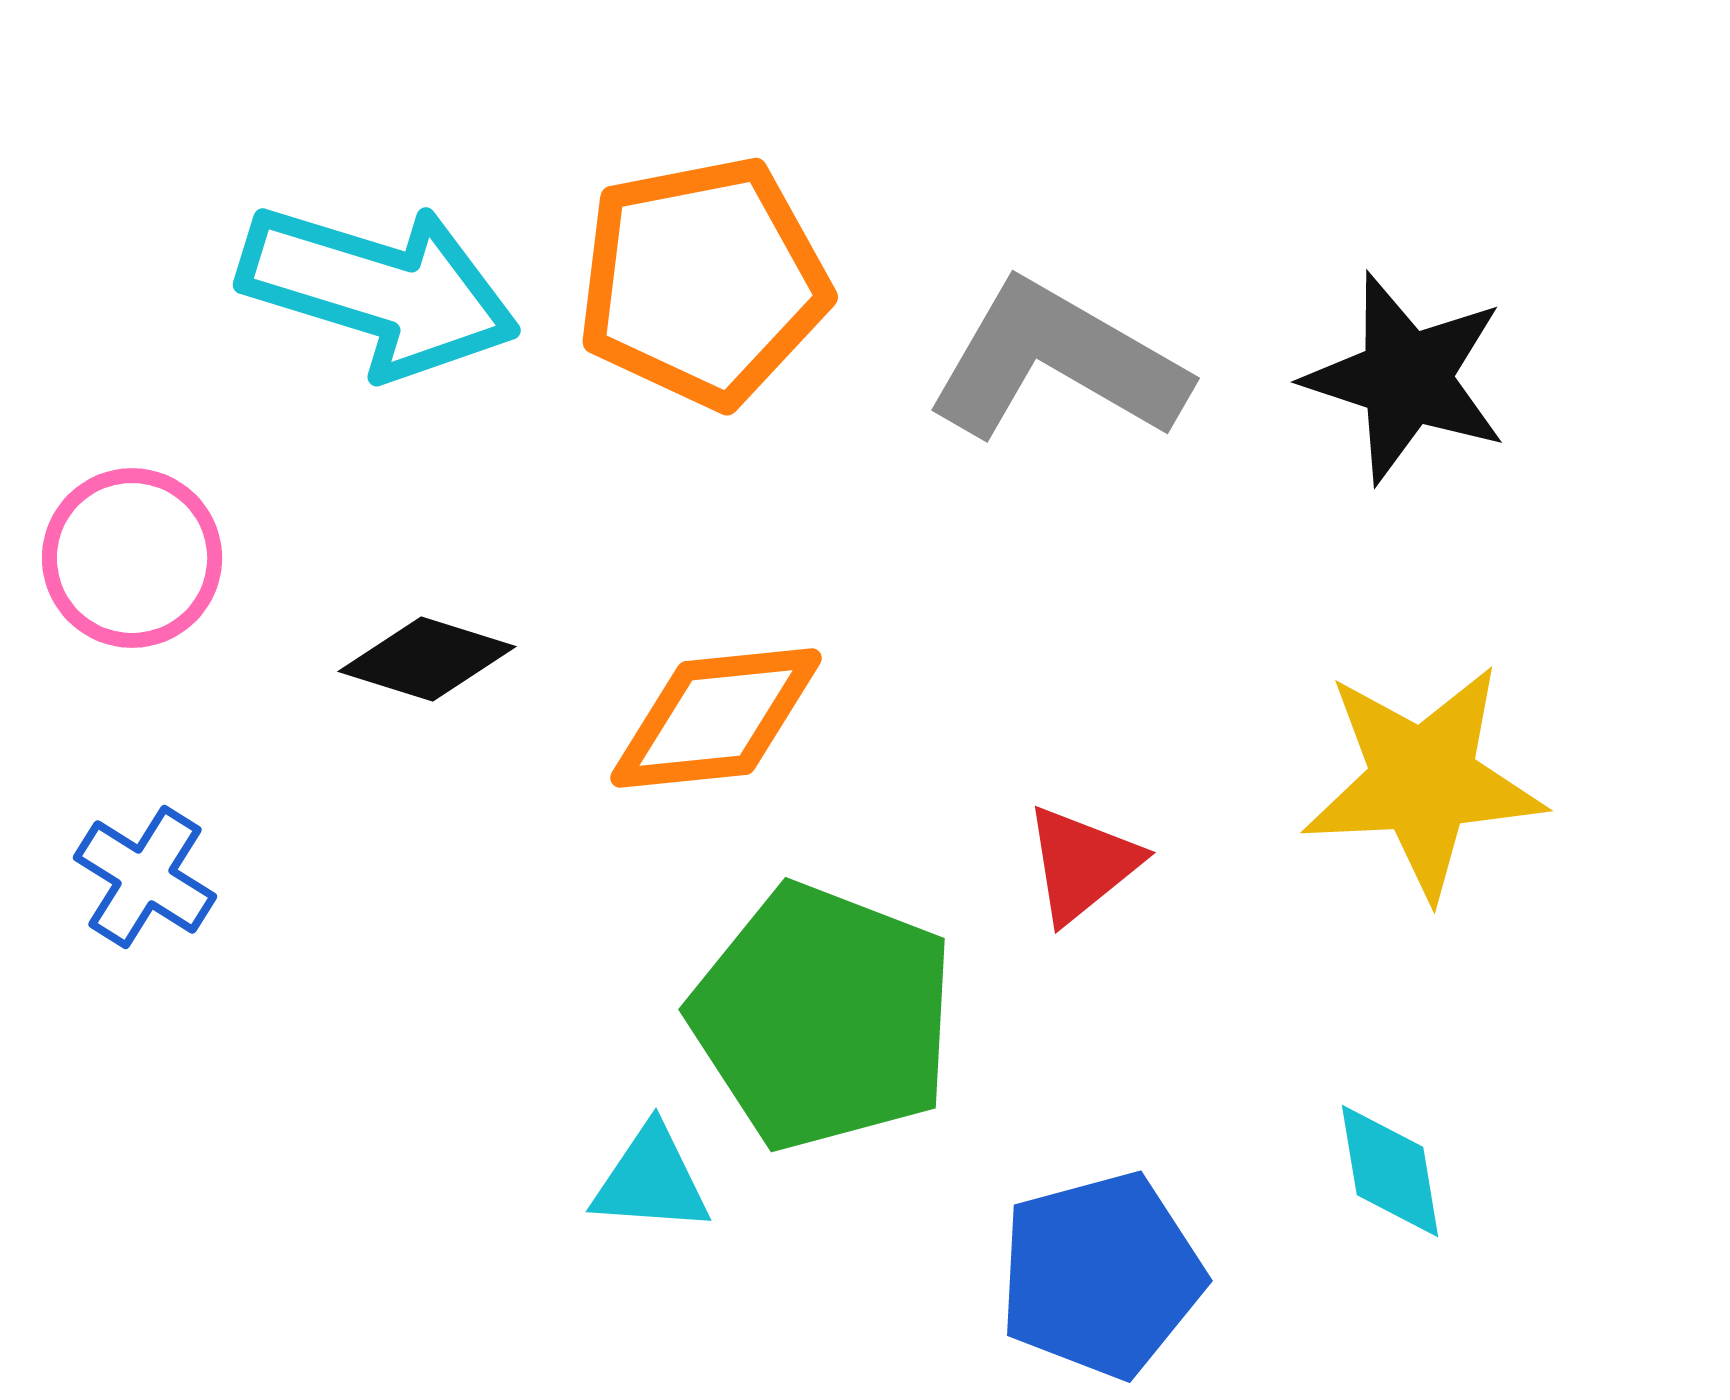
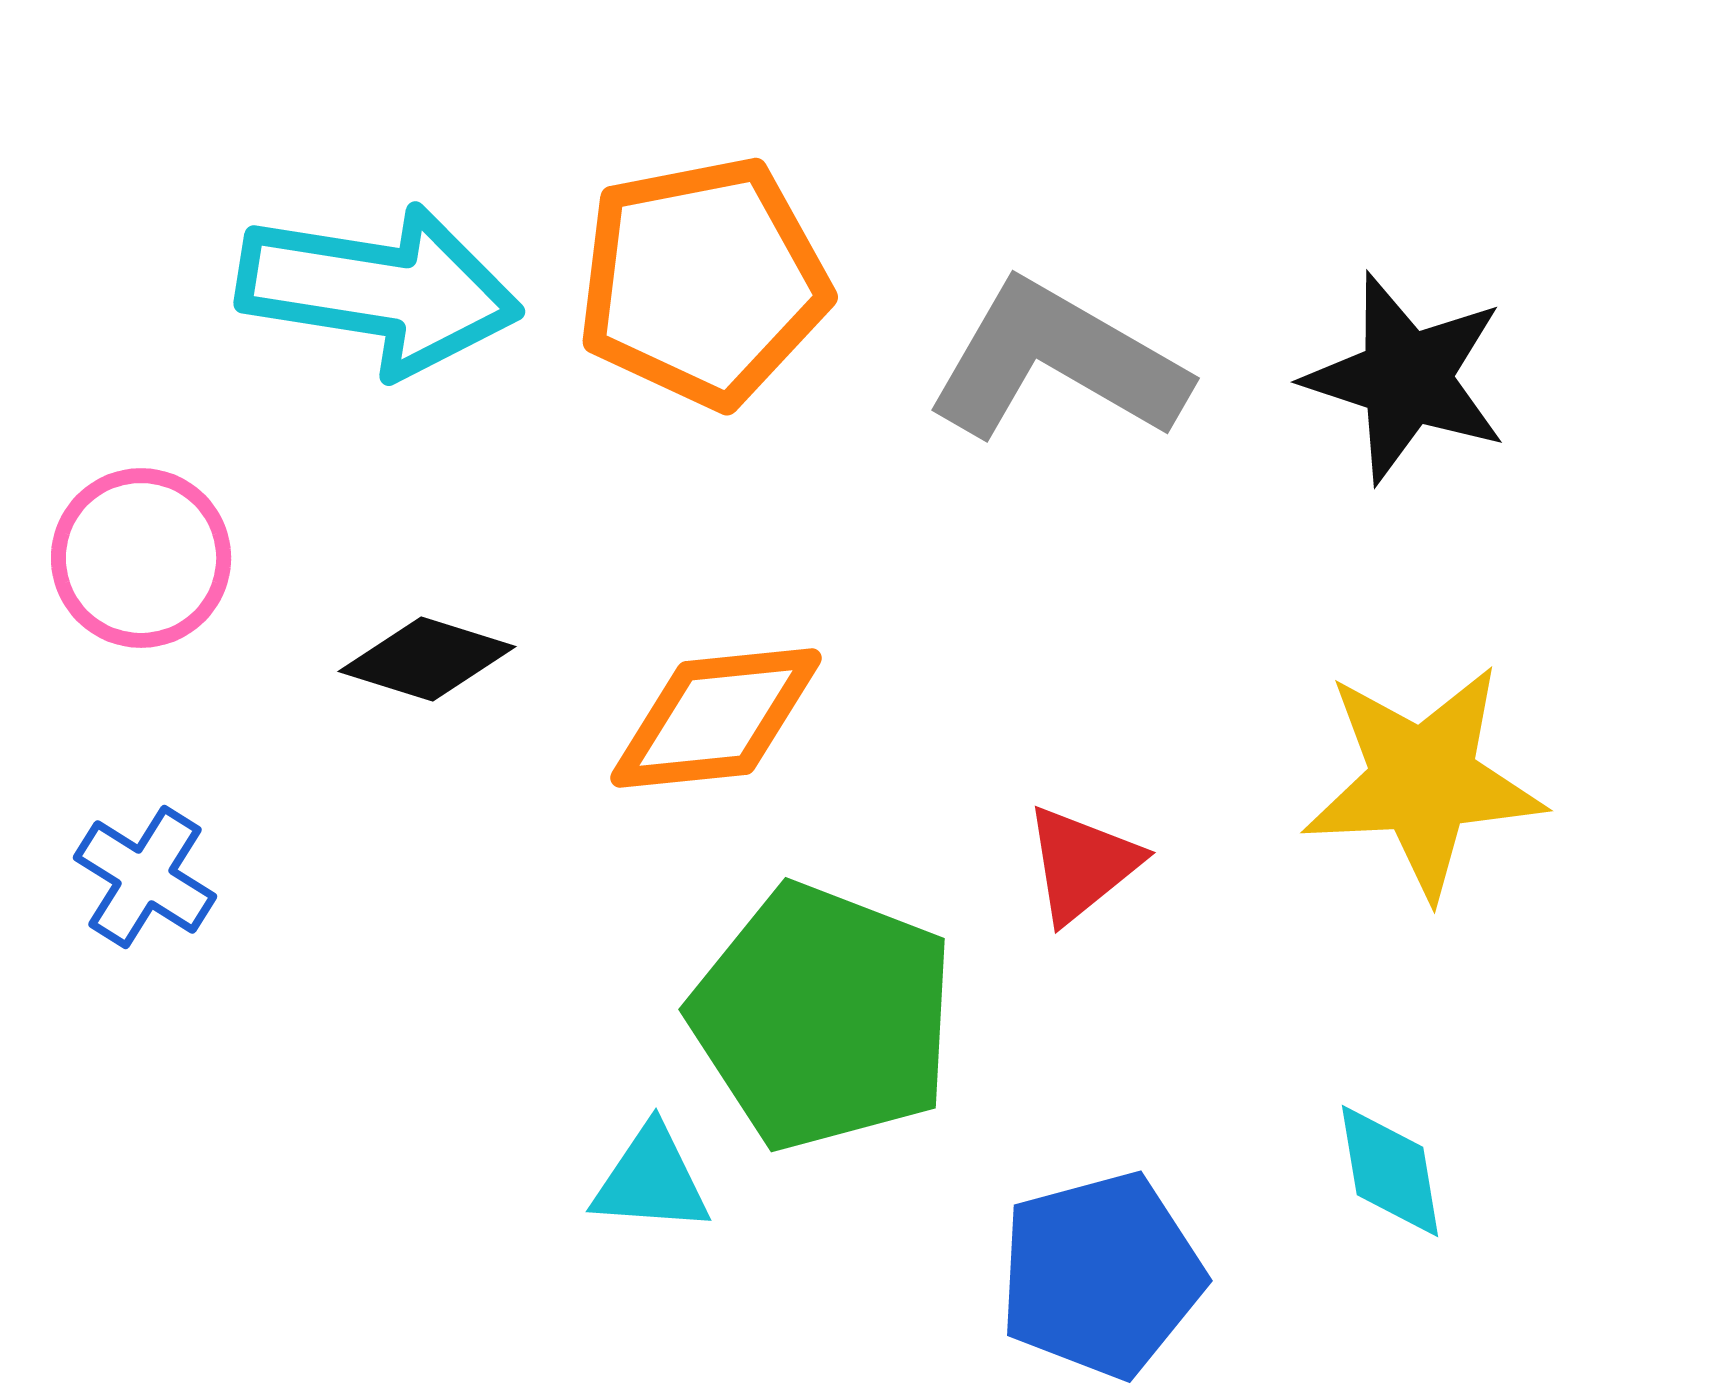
cyan arrow: rotated 8 degrees counterclockwise
pink circle: moved 9 px right
